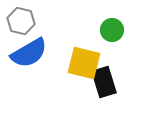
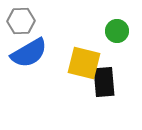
gray hexagon: rotated 16 degrees counterclockwise
green circle: moved 5 px right, 1 px down
black rectangle: rotated 12 degrees clockwise
